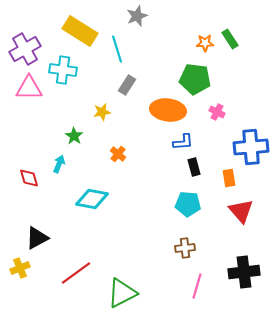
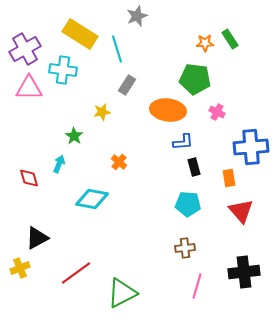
yellow rectangle: moved 3 px down
orange cross: moved 1 px right, 8 px down
